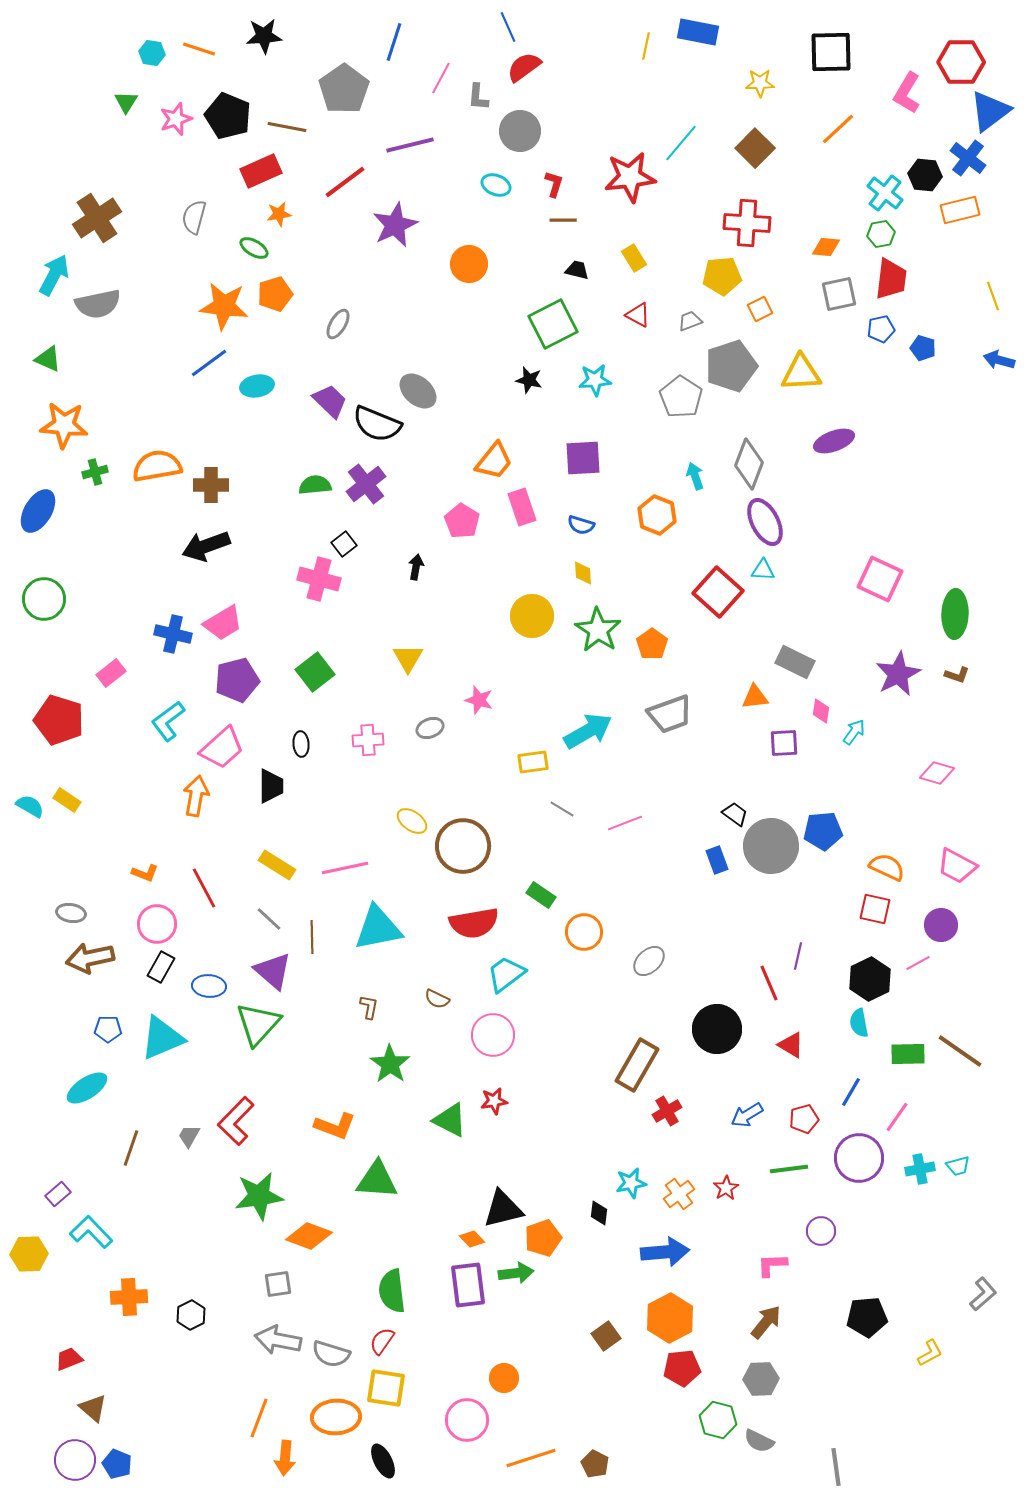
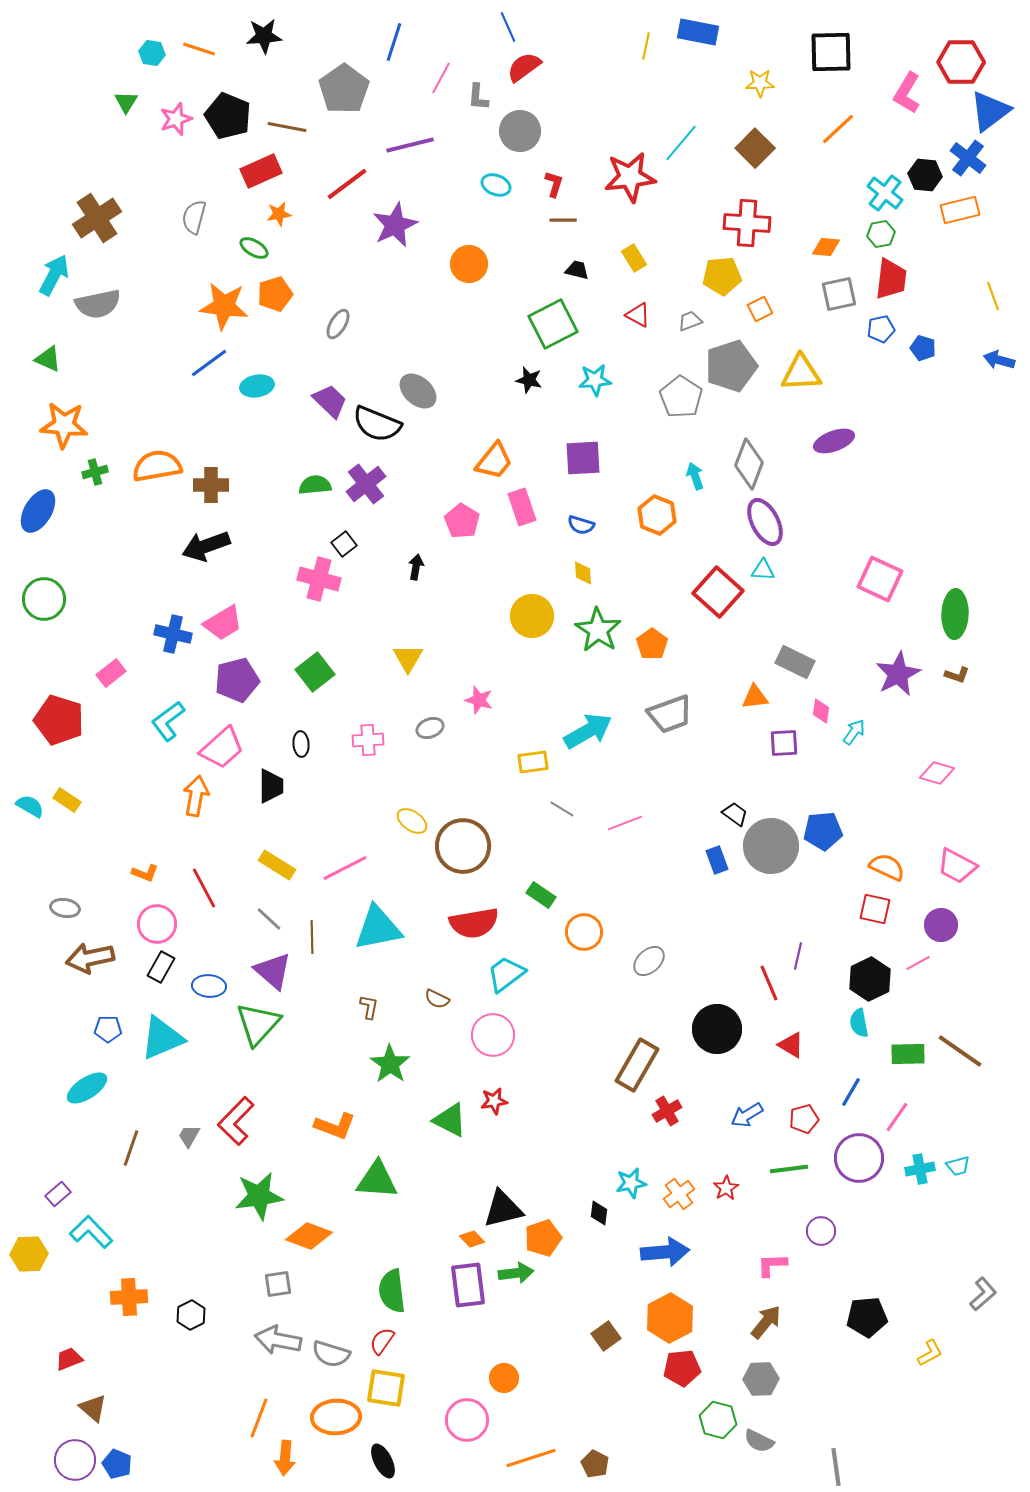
red line at (345, 182): moved 2 px right, 2 px down
pink line at (345, 868): rotated 15 degrees counterclockwise
gray ellipse at (71, 913): moved 6 px left, 5 px up
